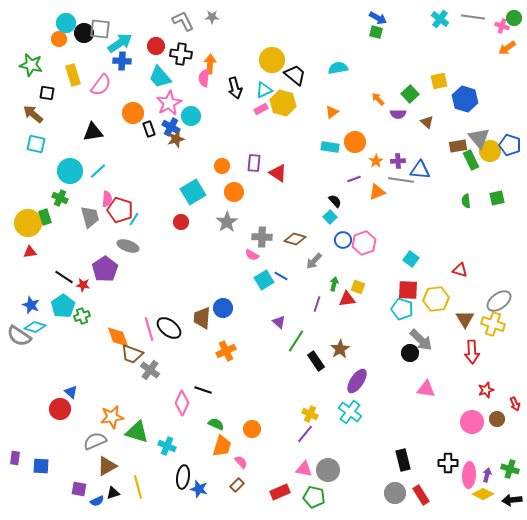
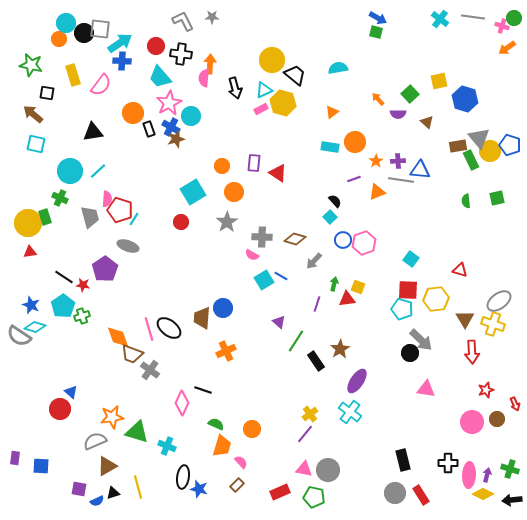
yellow cross at (310, 414): rotated 28 degrees clockwise
